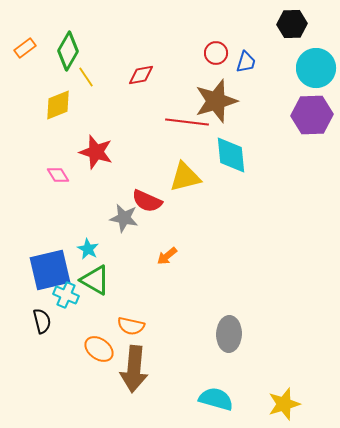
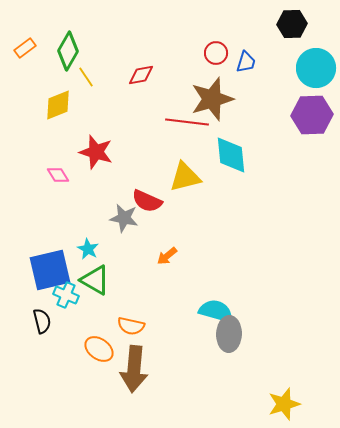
brown star: moved 4 px left, 2 px up
cyan semicircle: moved 88 px up
